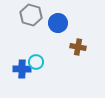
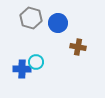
gray hexagon: moved 3 px down
